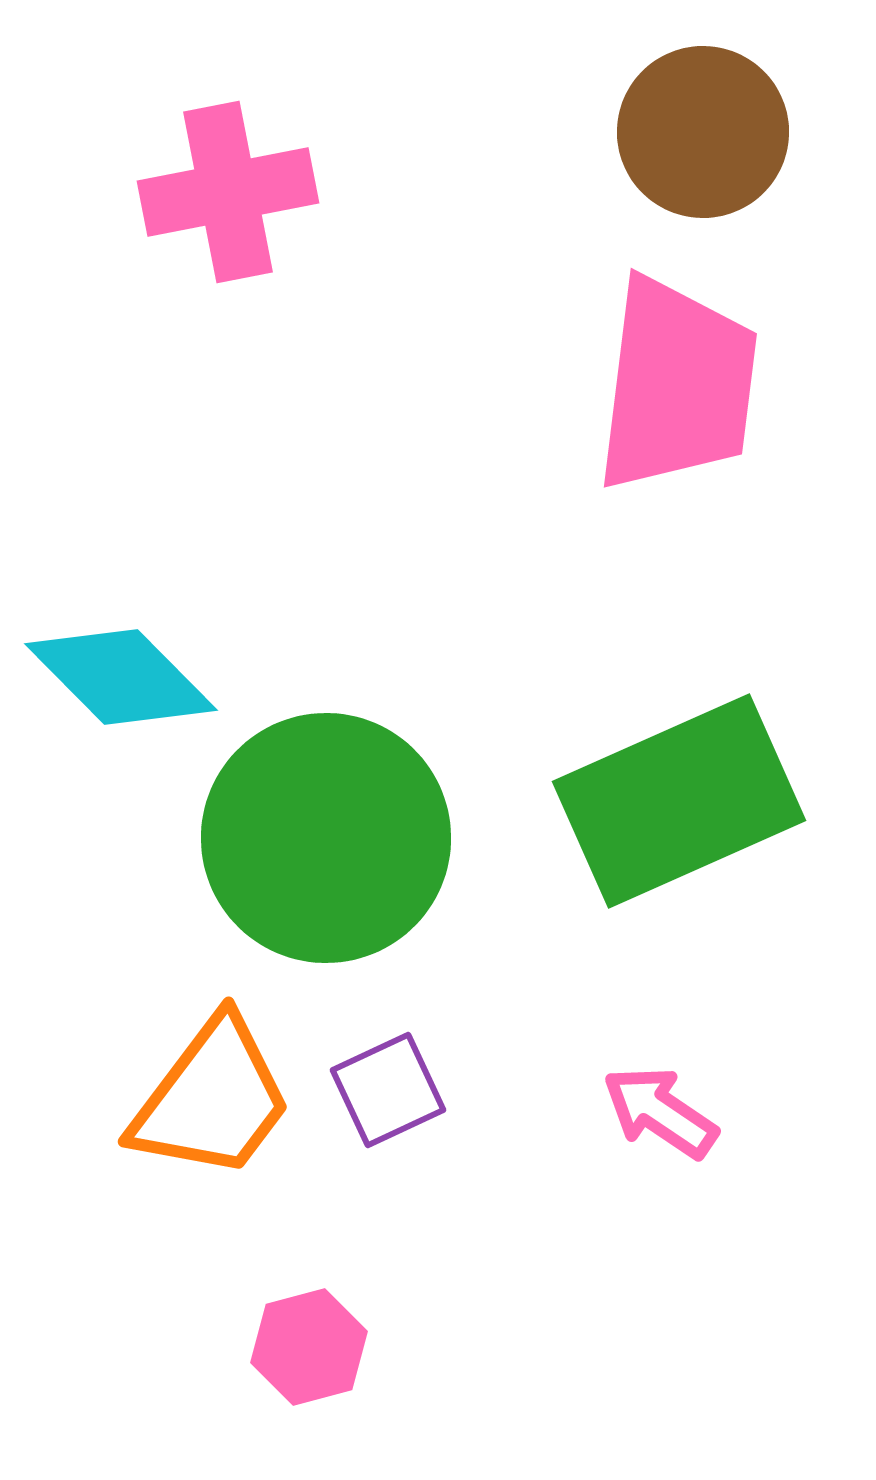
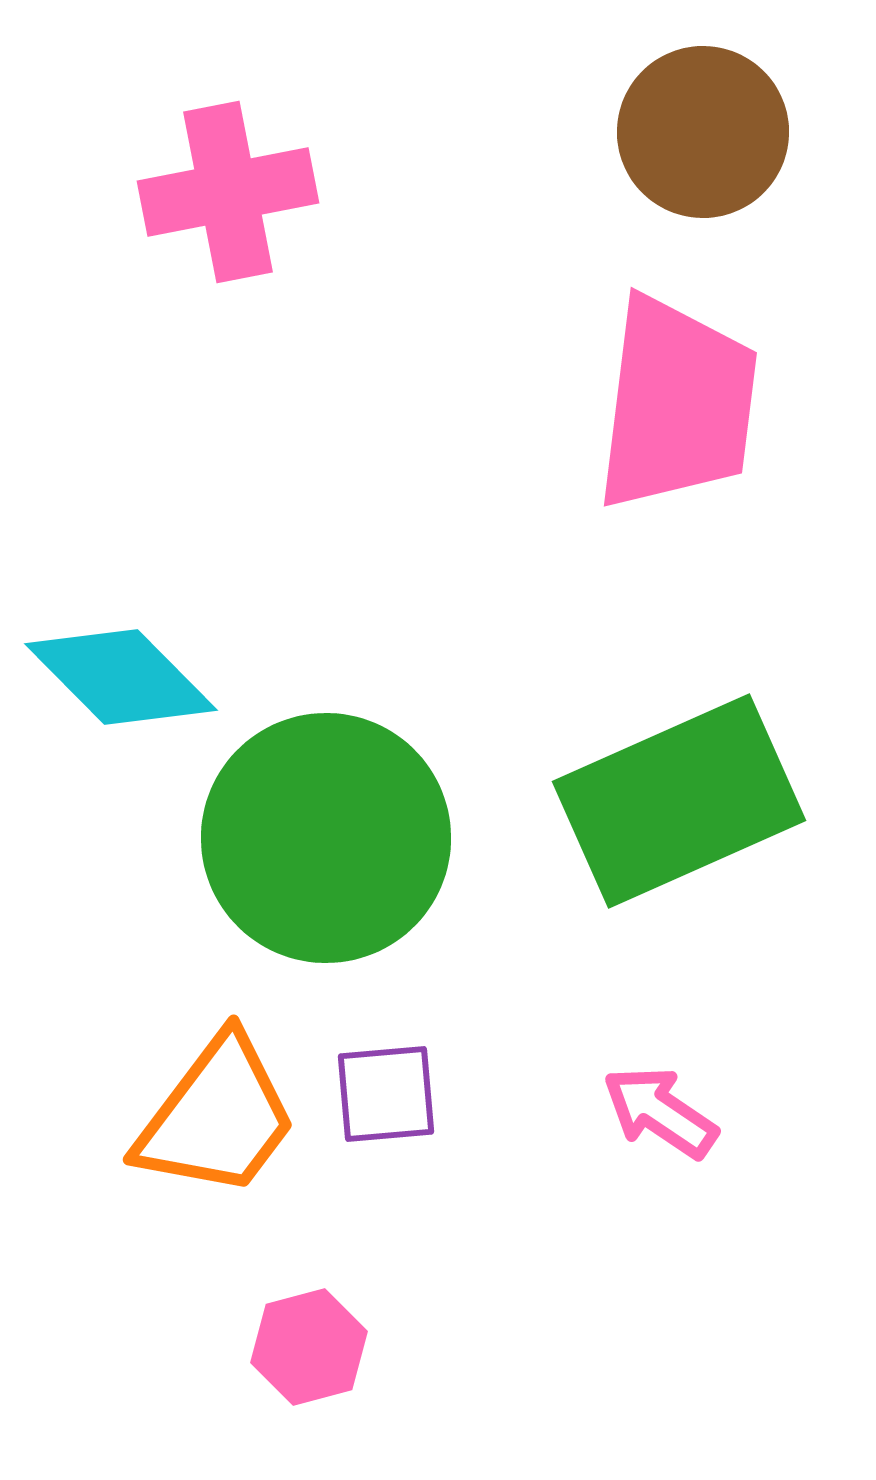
pink trapezoid: moved 19 px down
purple square: moved 2 px left, 4 px down; rotated 20 degrees clockwise
orange trapezoid: moved 5 px right, 18 px down
